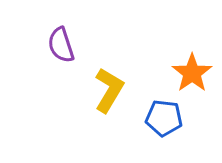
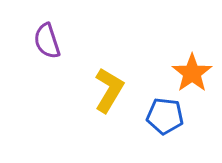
purple semicircle: moved 14 px left, 4 px up
blue pentagon: moved 1 px right, 2 px up
